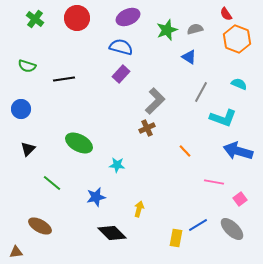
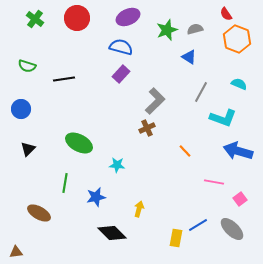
green line: moved 13 px right; rotated 60 degrees clockwise
brown ellipse: moved 1 px left, 13 px up
